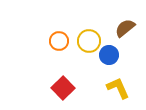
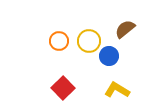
brown semicircle: moved 1 px down
blue circle: moved 1 px down
yellow L-shape: moved 1 px left, 2 px down; rotated 35 degrees counterclockwise
